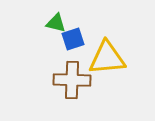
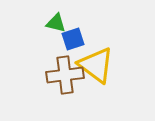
yellow triangle: moved 11 px left, 7 px down; rotated 42 degrees clockwise
brown cross: moved 7 px left, 5 px up; rotated 9 degrees counterclockwise
